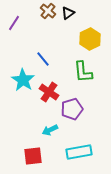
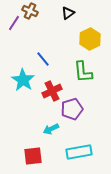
brown cross: moved 18 px left; rotated 14 degrees counterclockwise
red cross: moved 3 px right, 1 px up; rotated 30 degrees clockwise
cyan arrow: moved 1 px right, 1 px up
